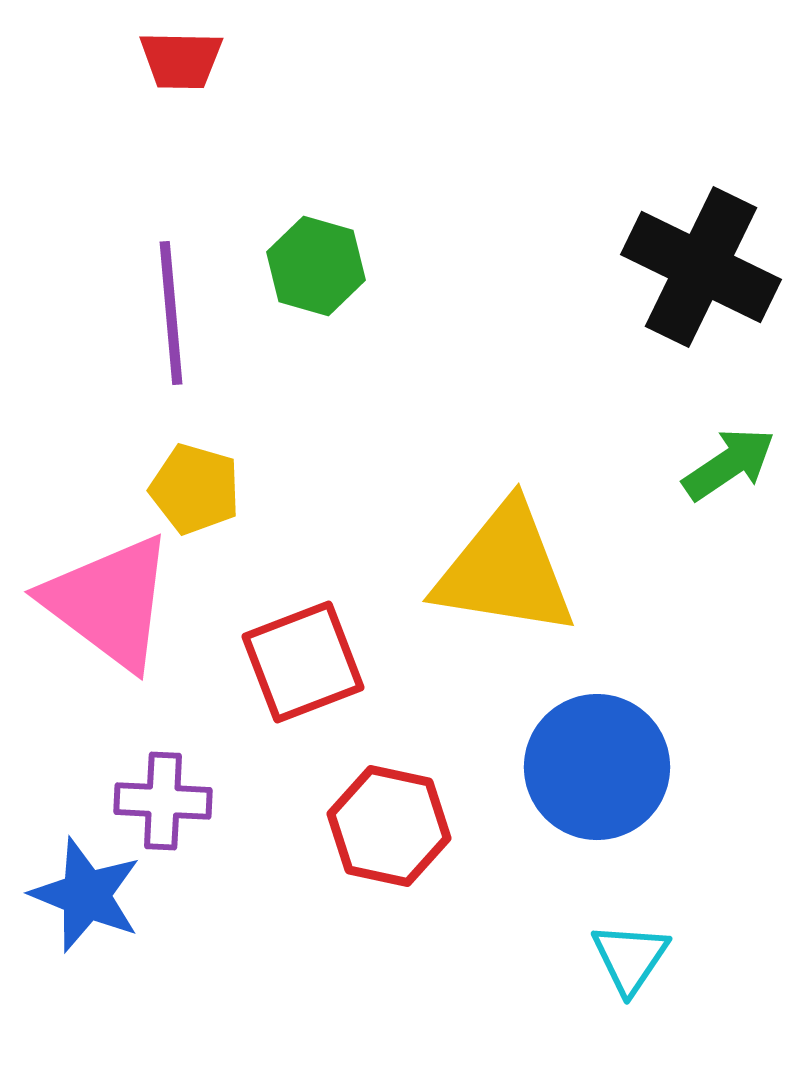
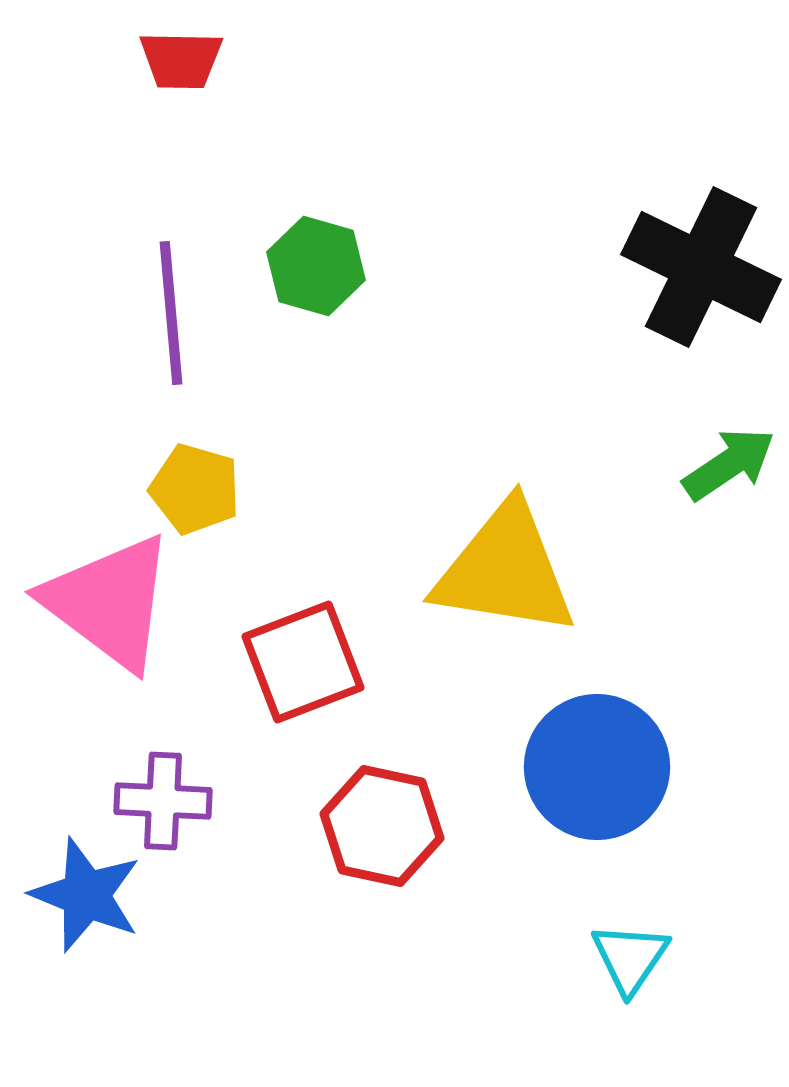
red hexagon: moved 7 px left
